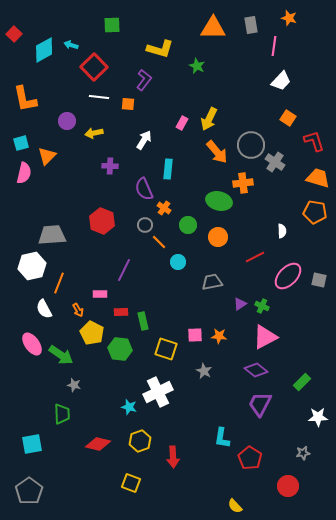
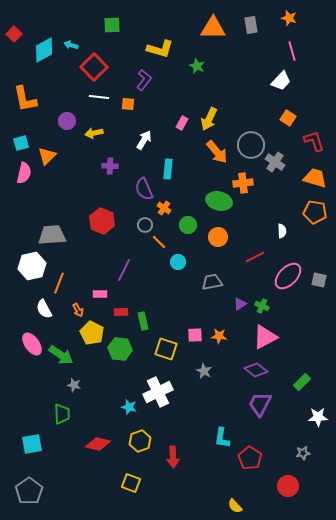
pink line at (274, 46): moved 18 px right, 5 px down; rotated 24 degrees counterclockwise
orange trapezoid at (318, 178): moved 3 px left
